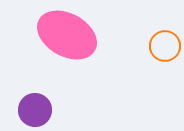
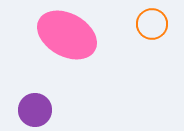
orange circle: moved 13 px left, 22 px up
